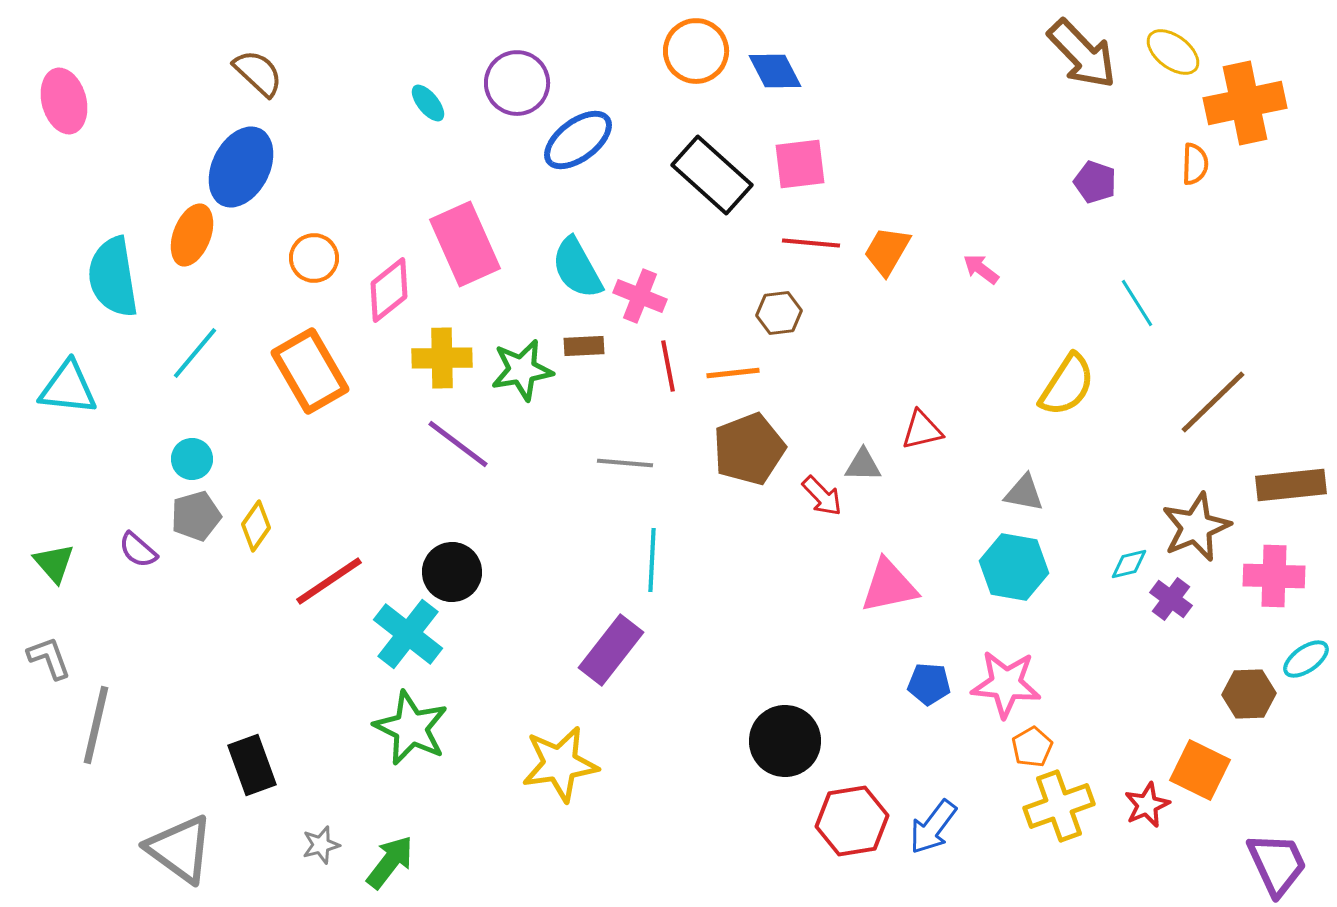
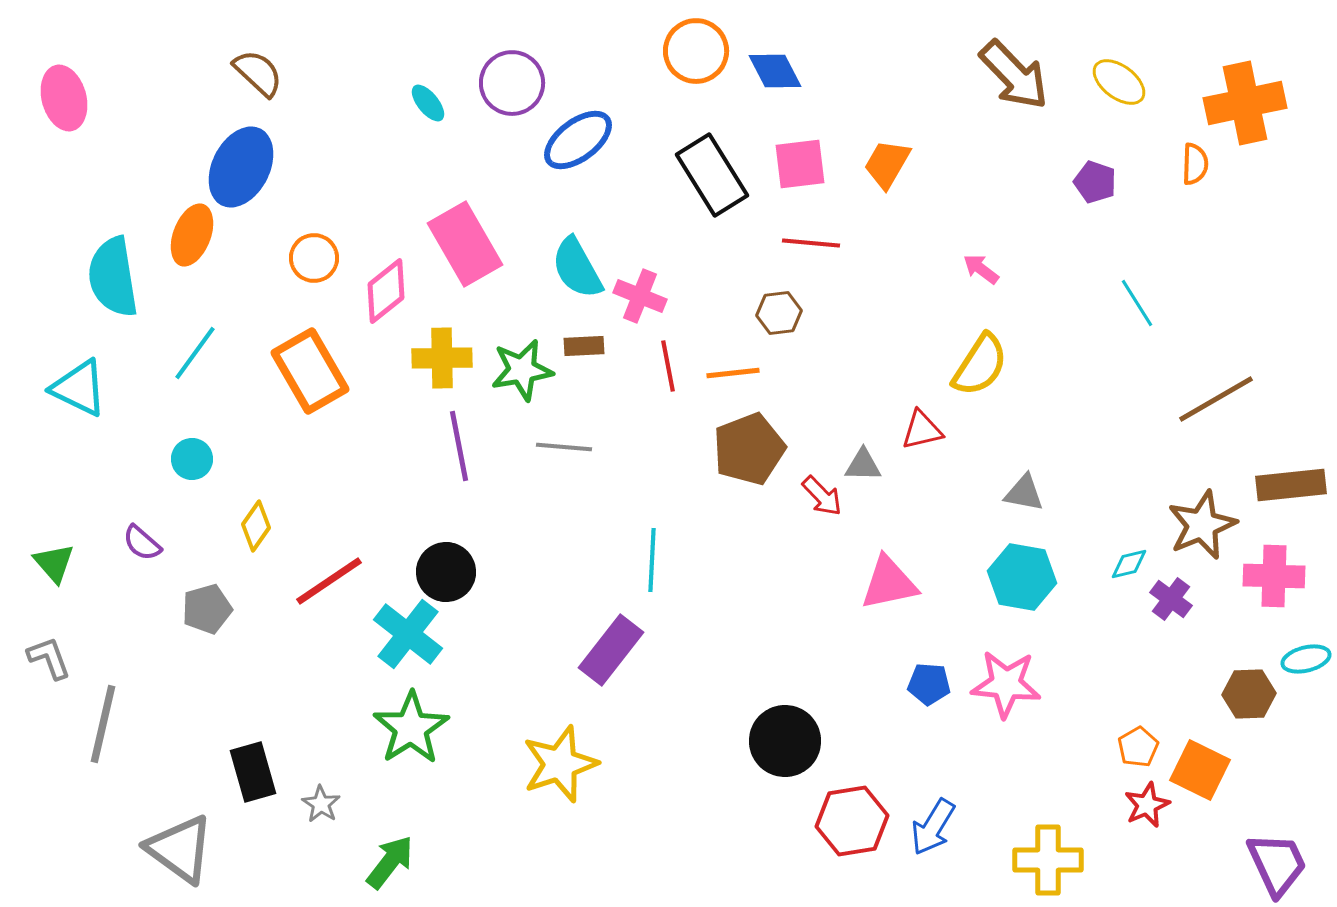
yellow ellipse at (1173, 52): moved 54 px left, 30 px down
brown arrow at (1082, 54): moved 68 px left, 21 px down
purple circle at (517, 83): moved 5 px left
pink ellipse at (64, 101): moved 3 px up
black rectangle at (712, 175): rotated 16 degrees clockwise
pink rectangle at (465, 244): rotated 6 degrees counterclockwise
orange trapezoid at (887, 251): moved 87 px up
pink diamond at (389, 290): moved 3 px left, 1 px down
cyan line at (195, 353): rotated 4 degrees counterclockwise
yellow semicircle at (1067, 385): moved 87 px left, 20 px up
cyan triangle at (68, 388): moved 11 px right; rotated 20 degrees clockwise
brown line at (1213, 402): moved 3 px right, 3 px up; rotated 14 degrees clockwise
purple line at (458, 444): moved 1 px right, 2 px down; rotated 42 degrees clockwise
gray line at (625, 463): moved 61 px left, 16 px up
gray pentagon at (196, 516): moved 11 px right, 93 px down
brown star at (1196, 527): moved 6 px right, 2 px up
purple semicircle at (138, 550): moved 4 px right, 7 px up
cyan hexagon at (1014, 567): moved 8 px right, 10 px down
black circle at (452, 572): moved 6 px left
pink triangle at (889, 586): moved 3 px up
cyan ellipse at (1306, 659): rotated 21 degrees clockwise
gray line at (96, 725): moved 7 px right, 1 px up
green star at (411, 728): rotated 14 degrees clockwise
orange pentagon at (1032, 747): moved 106 px right
yellow star at (560, 764): rotated 10 degrees counterclockwise
black rectangle at (252, 765): moved 1 px right, 7 px down; rotated 4 degrees clockwise
yellow cross at (1059, 806): moved 11 px left, 54 px down; rotated 20 degrees clockwise
blue arrow at (933, 827): rotated 6 degrees counterclockwise
gray star at (321, 845): moved 41 px up; rotated 24 degrees counterclockwise
